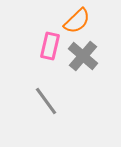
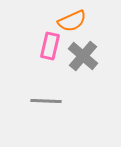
orange semicircle: moved 5 px left; rotated 20 degrees clockwise
gray line: rotated 52 degrees counterclockwise
